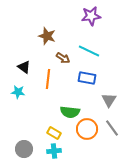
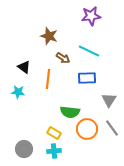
brown star: moved 2 px right
blue rectangle: rotated 12 degrees counterclockwise
